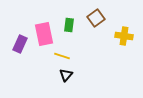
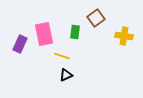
green rectangle: moved 6 px right, 7 px down
black triangle: rotated 24 degrees clockwise
